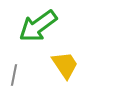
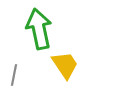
green arrow: moved 1 px right, 3 px down; rotated 114 degrees clockwise
